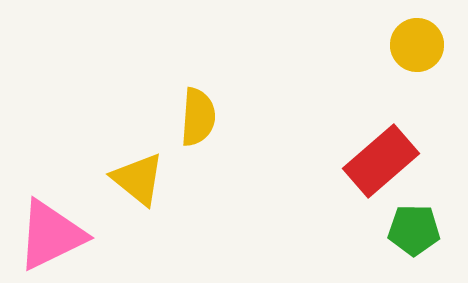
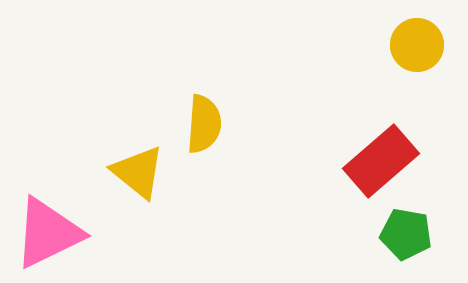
yellow semicircle: moved 6 px right, 7 px down
yellow triangle: moved 7 px up
green pentagon: moved 8 px left, 4 px down; rotated 9 degrees clockwise
pink triangle: moved 3 px left, 2 px up
